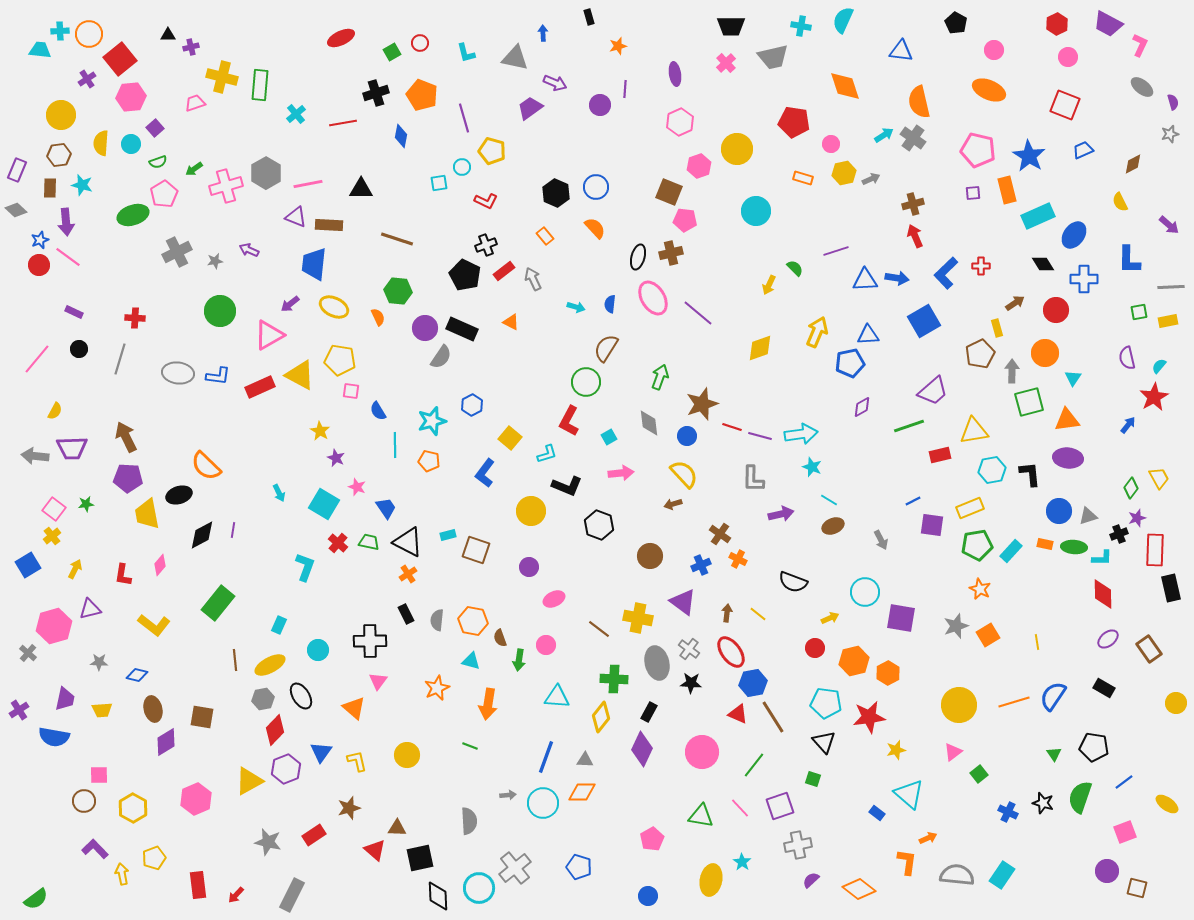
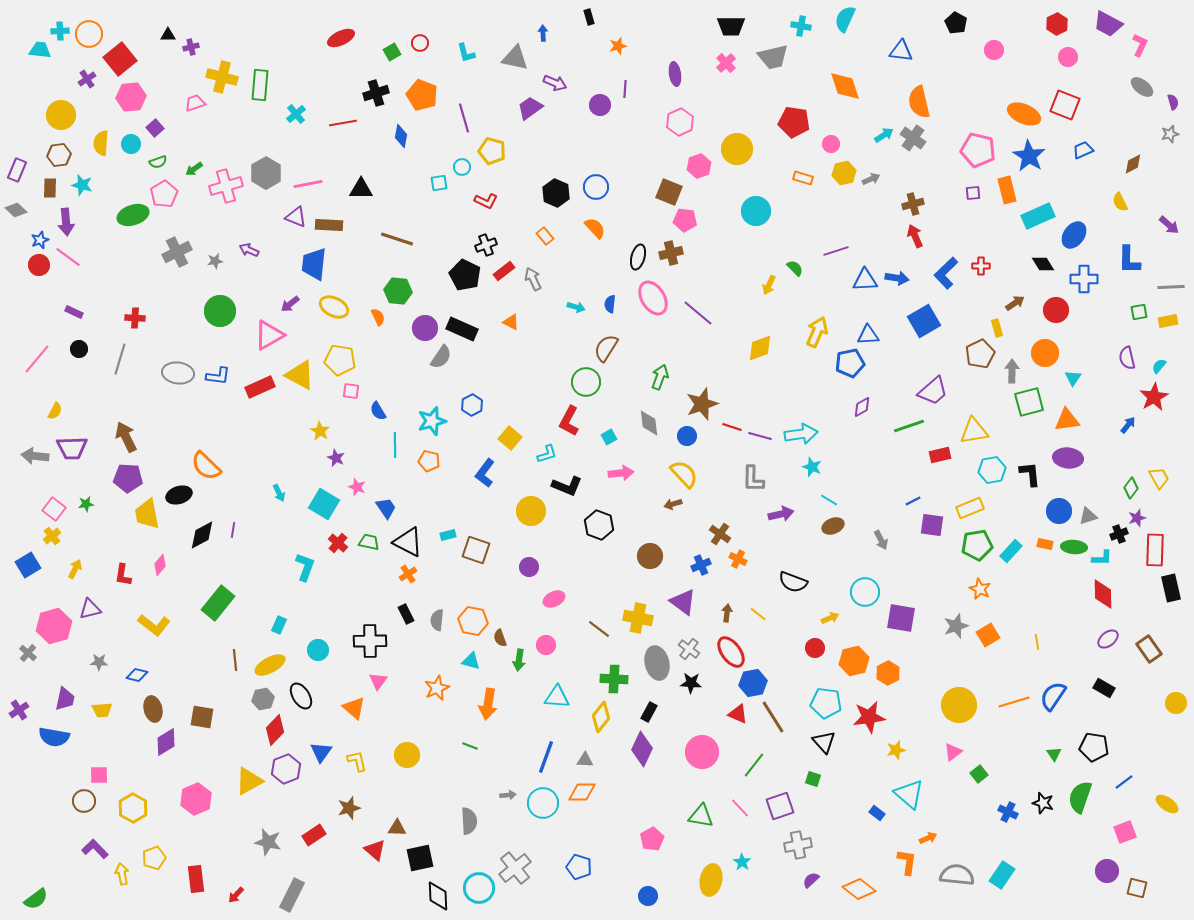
cyan semicircle at (843, 20): moved 2 px right, 1 px up
orange ellipse at (989, 90): moved 35 px right, 24 px down
red rectangle at (198, 885): moved 2 px left, 6 px up
